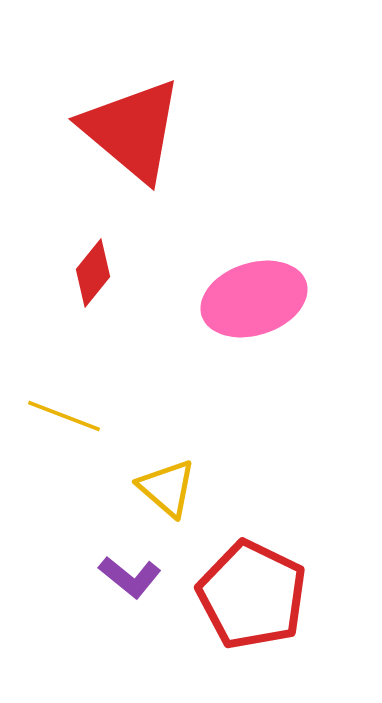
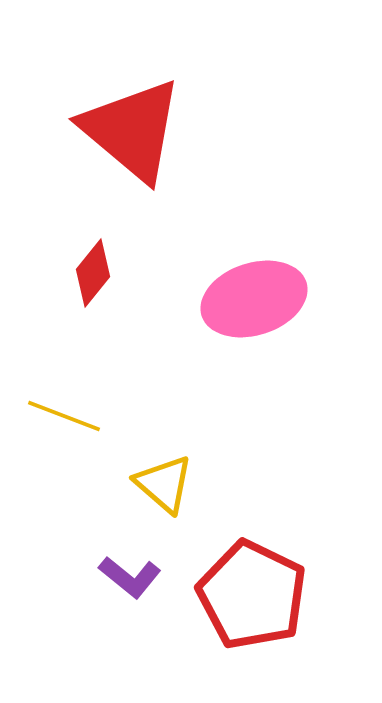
yellow triangle: moved 3 px left, 4 px up
